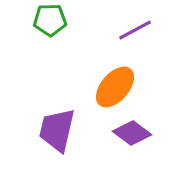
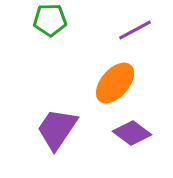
orange ellipse: moved 4 px up
purple trapezoid: moved 1 px up; rotated 21 degrees clockwise
